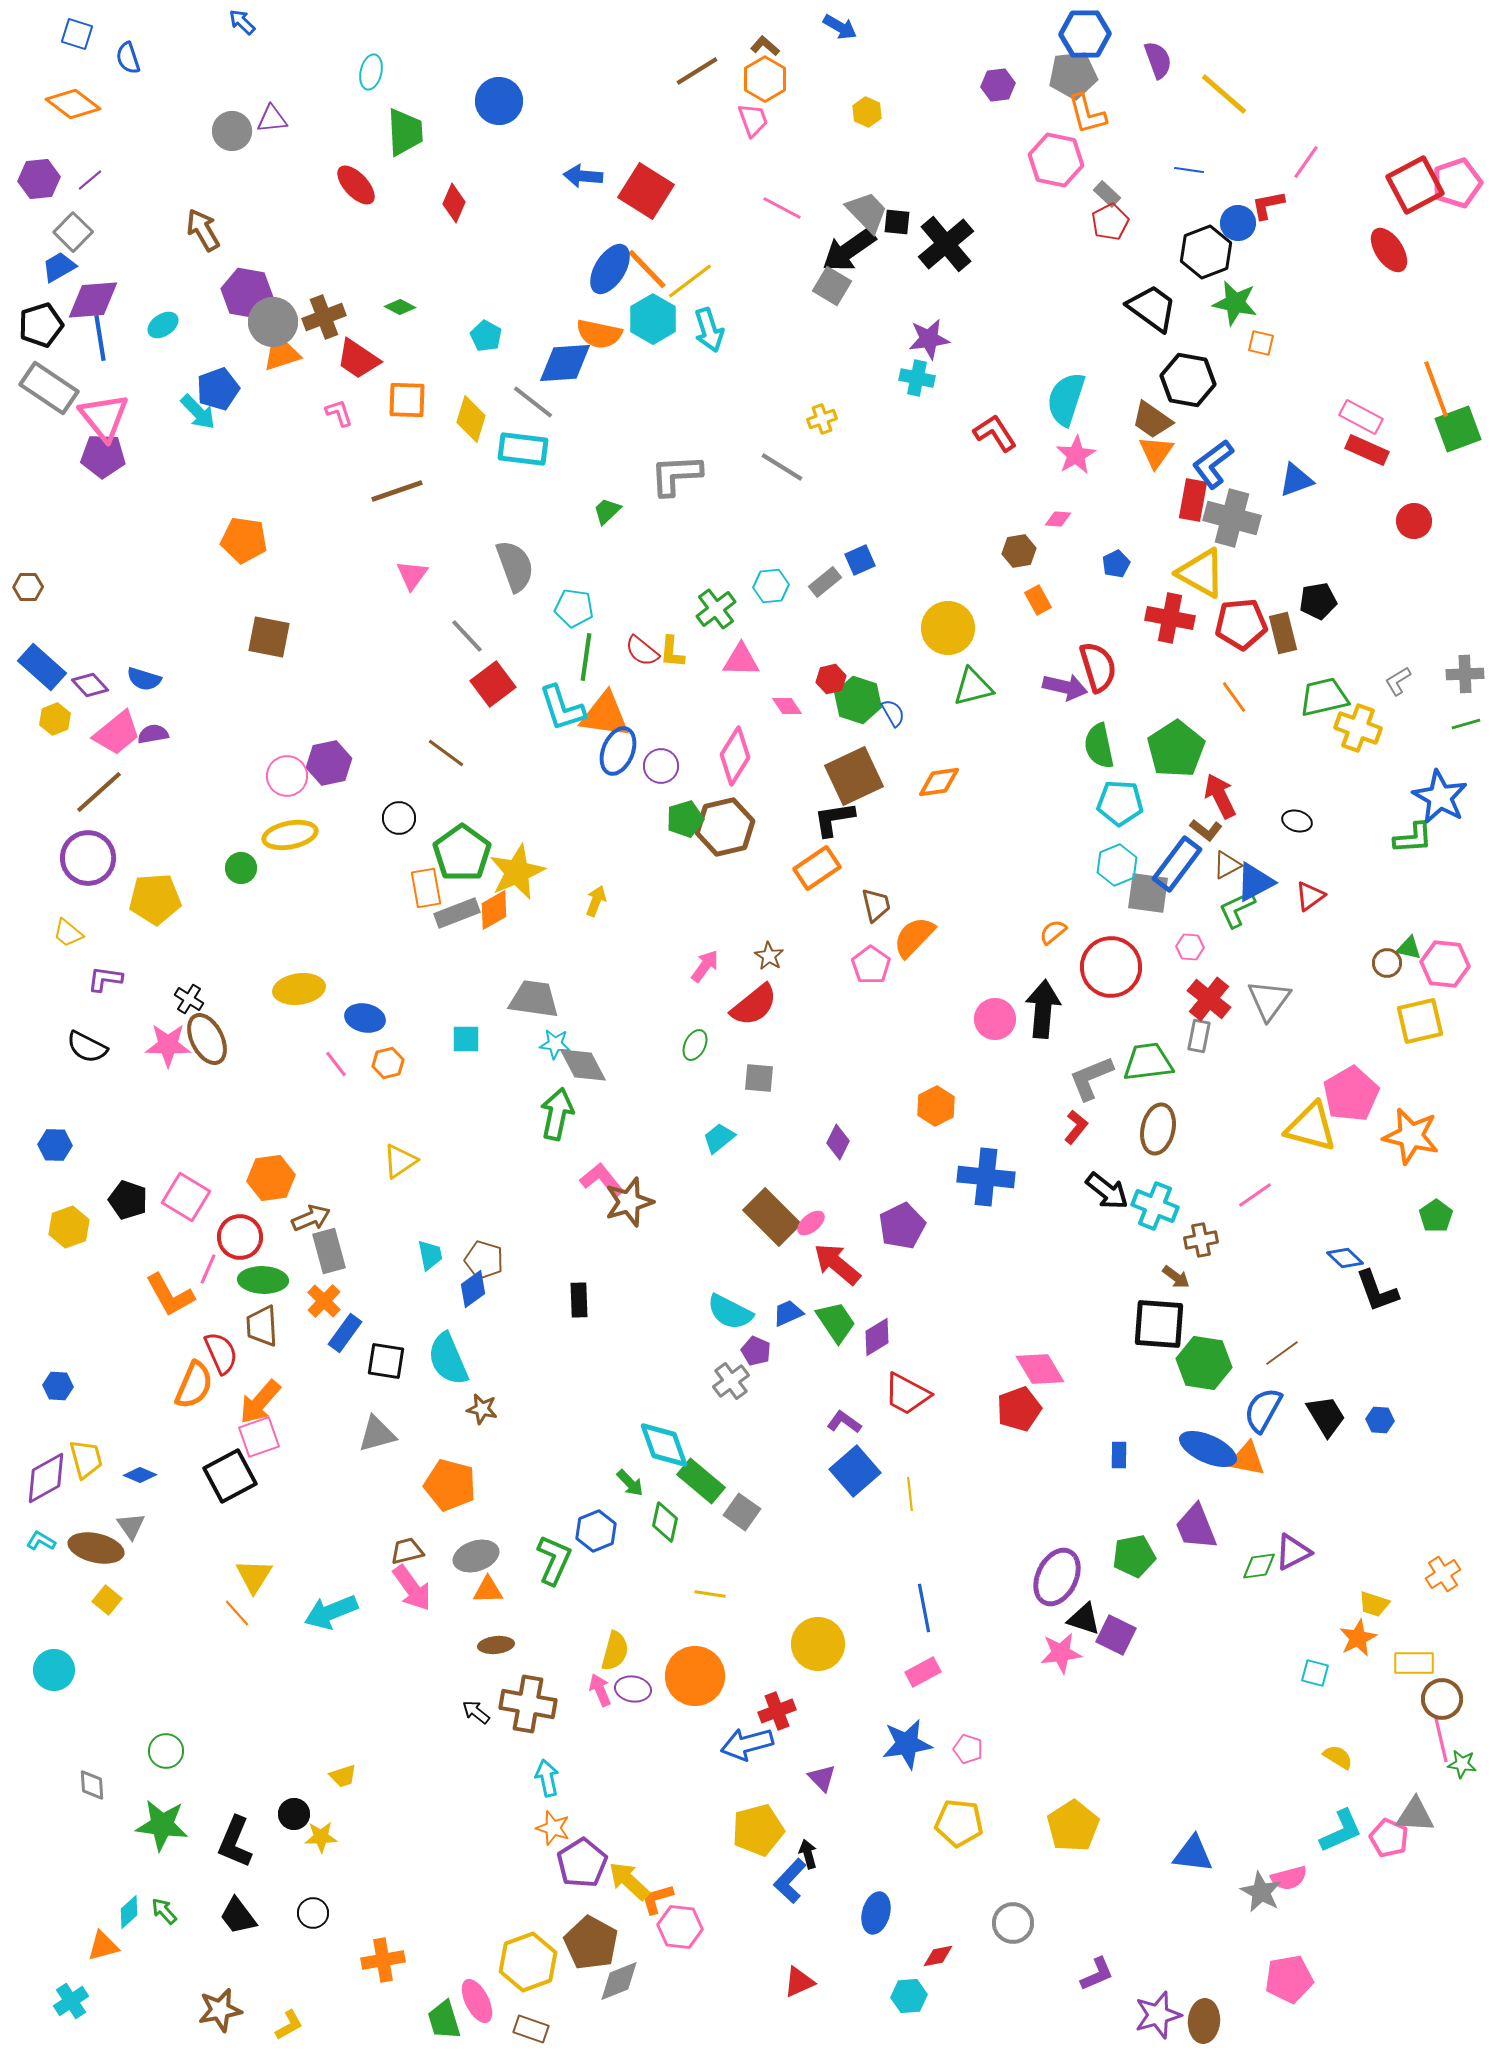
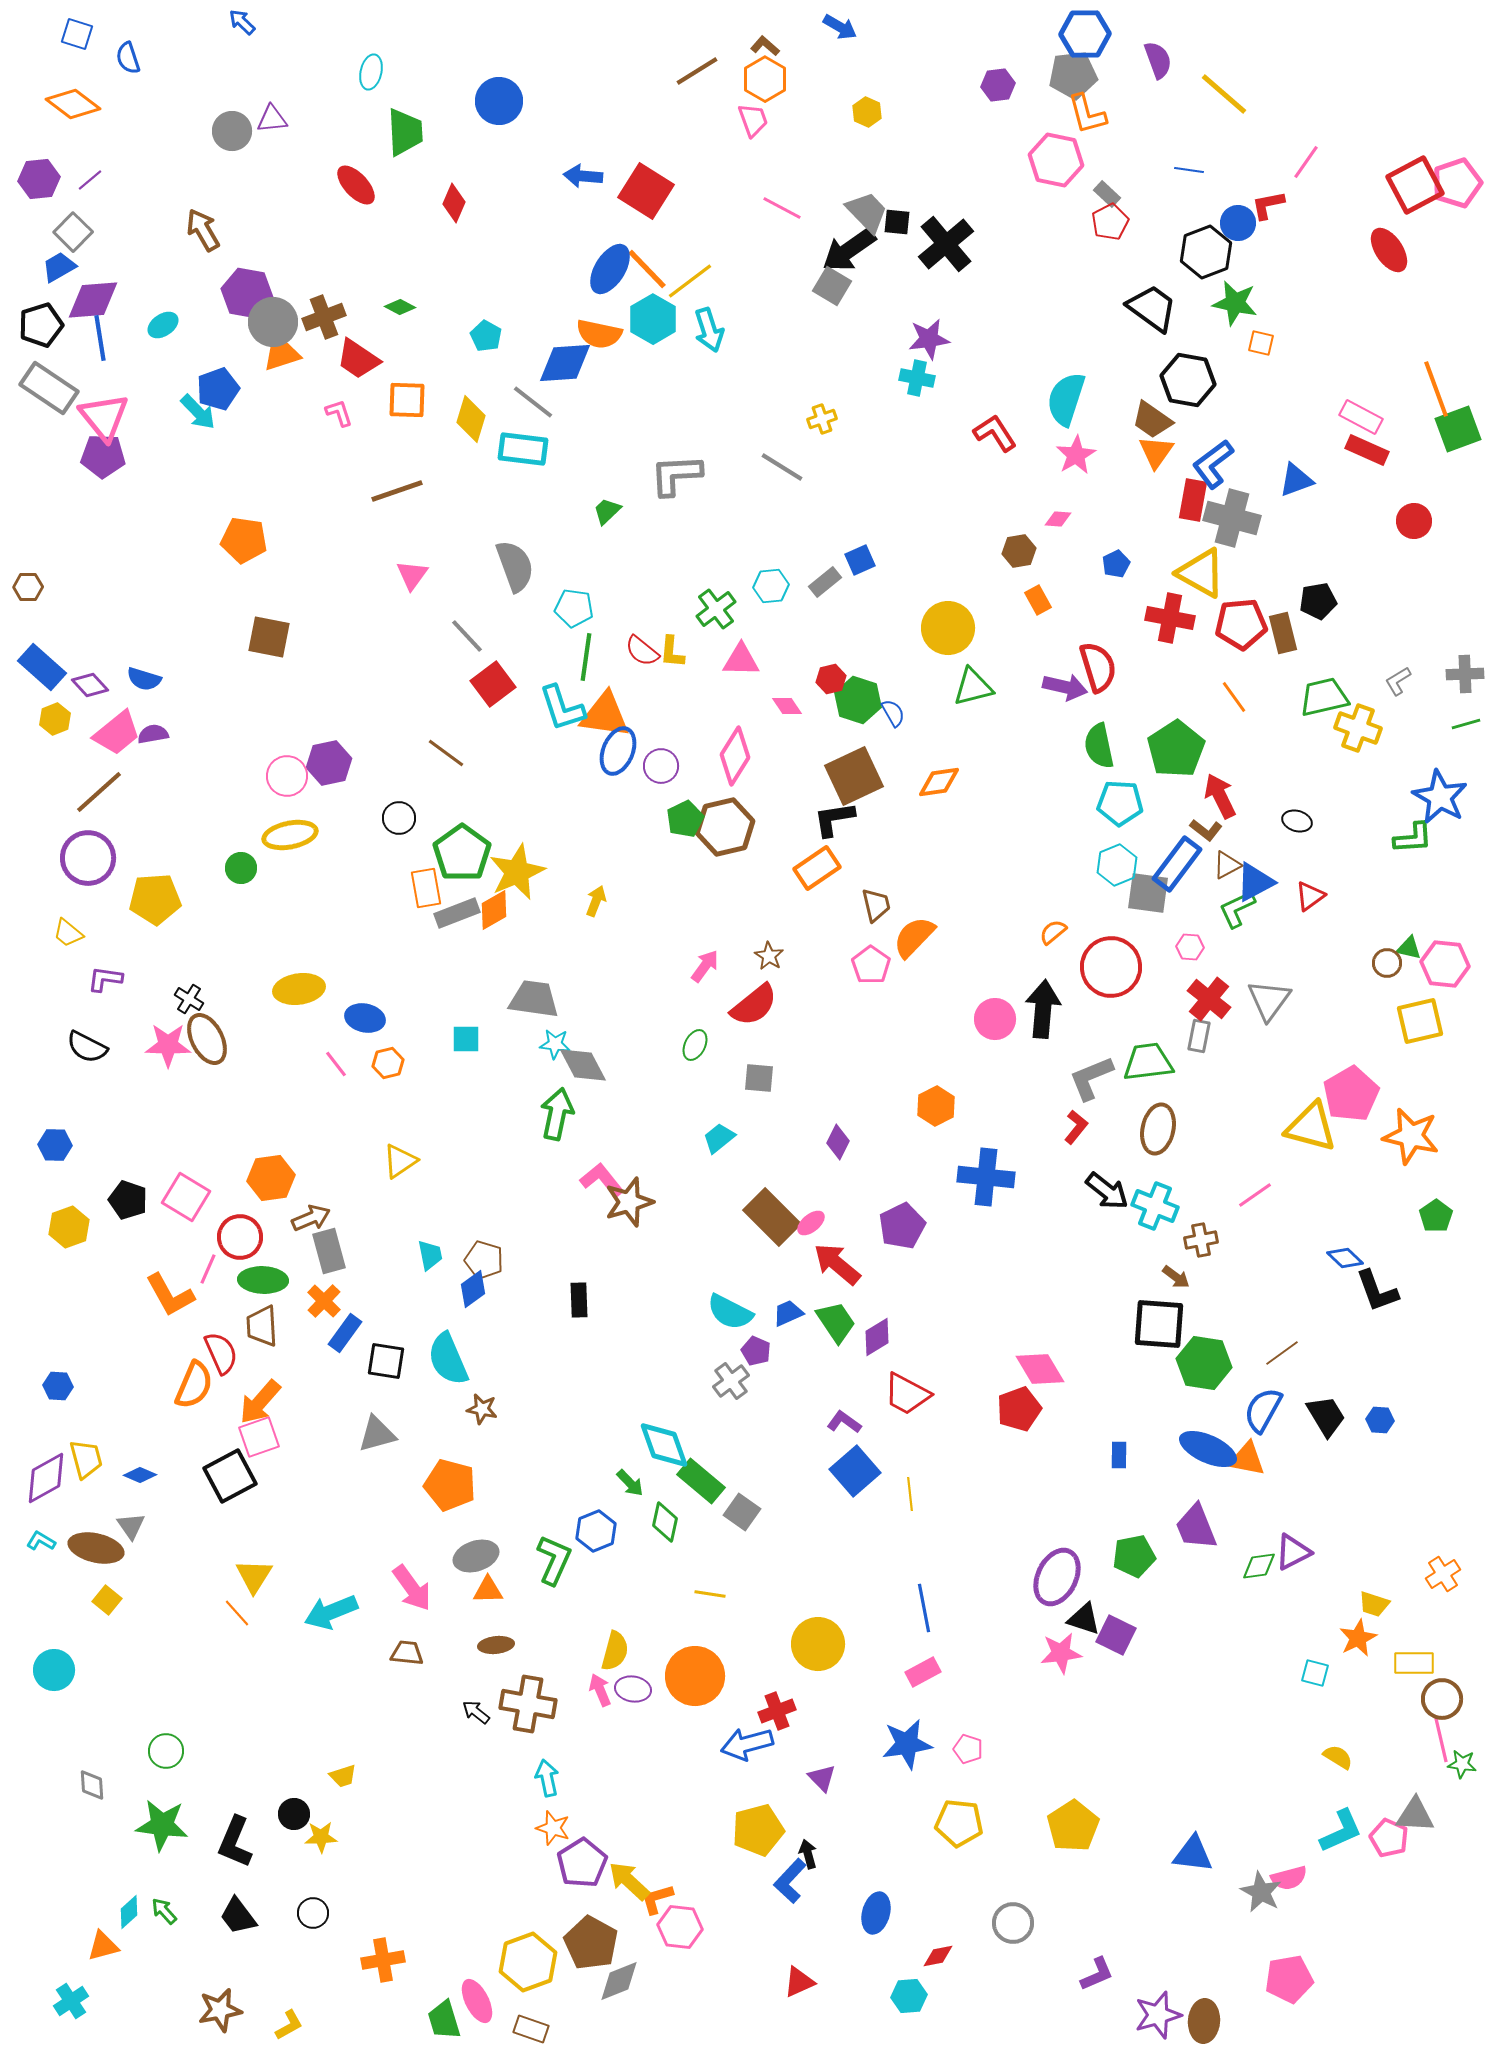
green pentagon at (685, 819): rotated 9 degrees counterclockwise
brown trapezoid at (407, 1551): moved 102 px down; rotated 20 degrees clockwise
